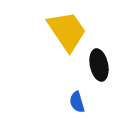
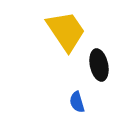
yellow trapezoid: moved 1 px left
